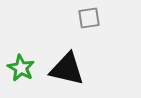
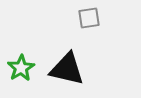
green star: rotated 12 degrees clockwise
